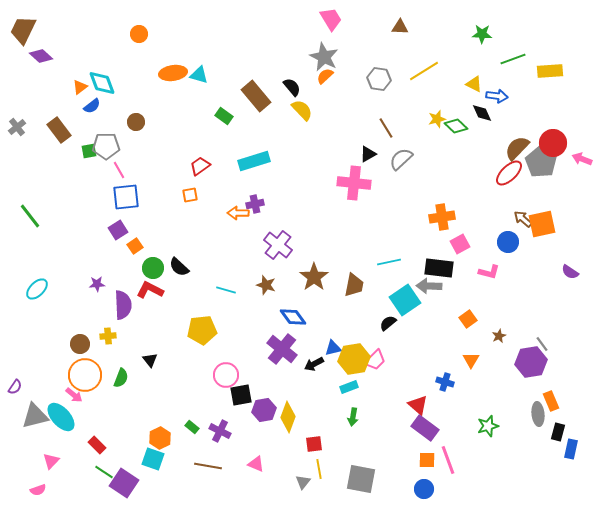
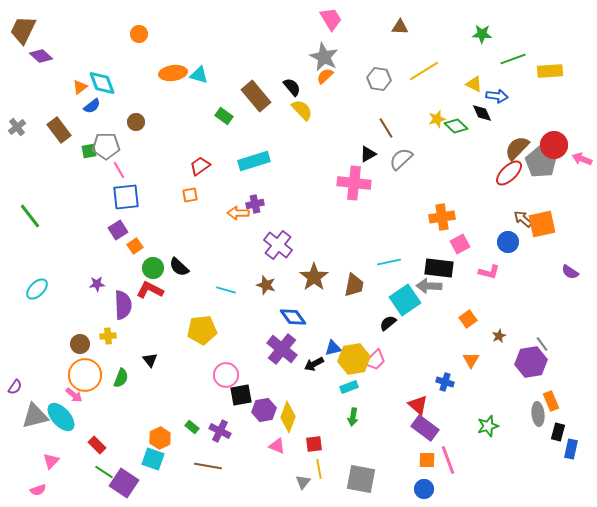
red circle at (553, 143): moved 1 px right, 2 px down
pink triangle at (256, 464): moved 21 px right, 18 px up
